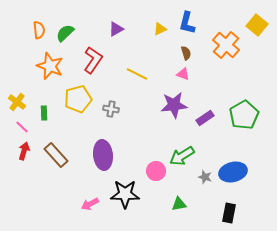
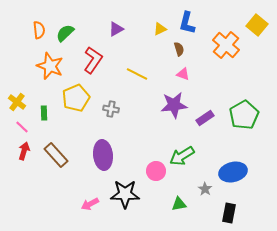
brown semicircle: moved 7 px left, 4 px up
yellow pentagon: moved 2 px left, 1 px up; rotated 8 degrees counterclockwise
gray star: moved 12 px down; rotated 16 degrees clockwise
